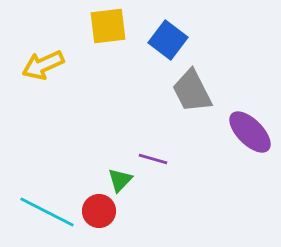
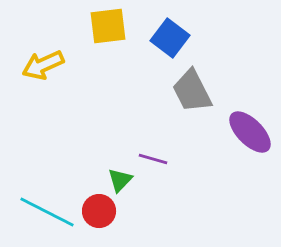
blue square: moved 2 px right, 2 px up
